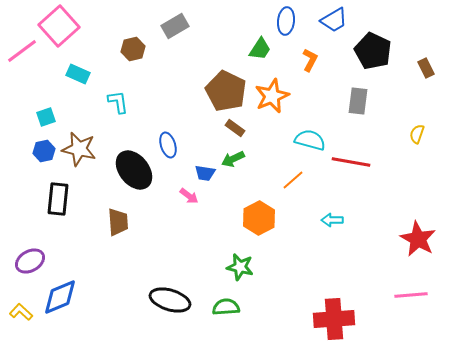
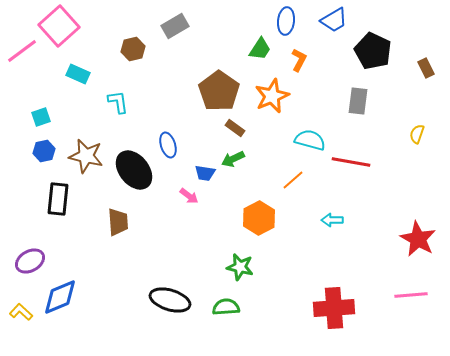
orange L-shape at (310, 60): moved 11 px left
brown pentagon at (226, 91): moved 7 px left; rotated 9 degrees clockwise
cyan square at (46, 117): moved 5 px left
brown star at (79, 149): moved 7 px right, 7 px down
red cross at (334, 319): moved 11 px up
